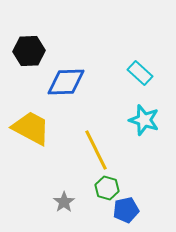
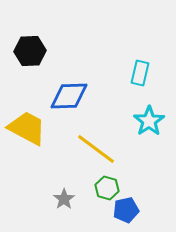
black hexagon: moved 1 px right
cyan rectangle: rotated 60 degrees clockwise
blue diamond: moved 3 px right, 14 px down
cyan star: moved 5 px right, 1 px down; rotated 20 degrees clockwise
yellow trapezoid: moved 4 px left
yellow line: moved 1 px up; rotated 27 degrees counterclockwise
gray star: moved 3 px up
